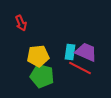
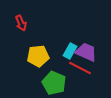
cyan rectangle: moved 1 px up; rotated 21 degrees clockwise
green pentagon: moved 12 px right, 7 px down; rotated 10 degrees clockwise
